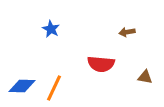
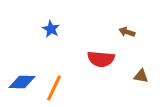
brown arrow: rotated 28 degrees clockwise
red semicircle: moved 5 px up
brown triangle: moved 4 px left, 1 px up
blue diamond: moved 4 px up
